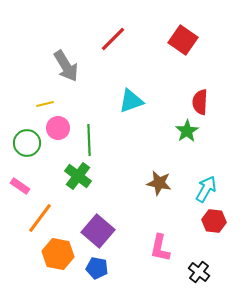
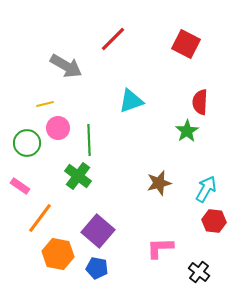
red square: moved 3 px right, 4 px down; rotated 8 degrees counterclockwise
gray arrow: rotated 28 degrees counterclockwise
brown star: rotated 25 degrees counterclockwise
pink L-shape: rotated 76 degrees clockwise
